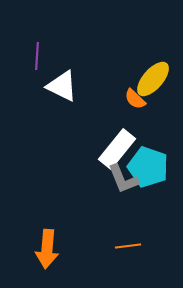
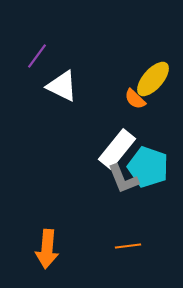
purple line: rotated 32 degrees clockwise
